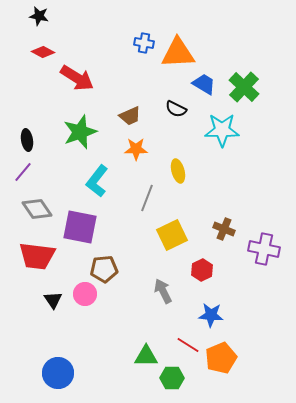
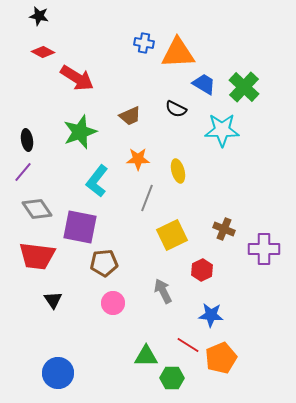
orange star: moved 2 px right, 10 px down
purple cross: rotated 12 degrees counterclockwise
brown pentagon: moved 6 px up
pink circle: moved 28 px right, 9 px down
